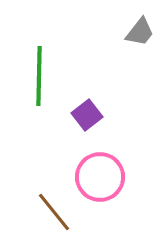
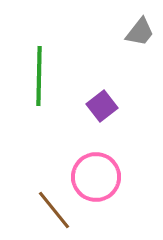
purple square: moved 15 px right, 9 px up
pink circle: moved 4 px left
brown line: moved 2 px up
